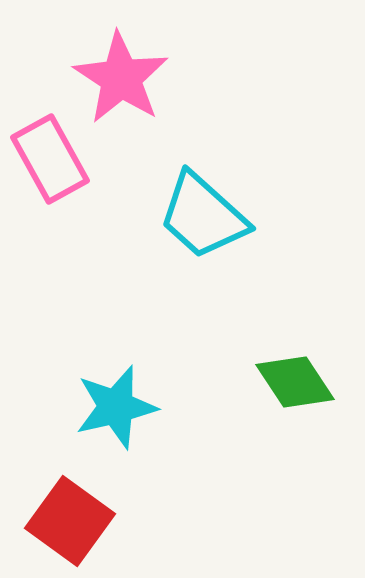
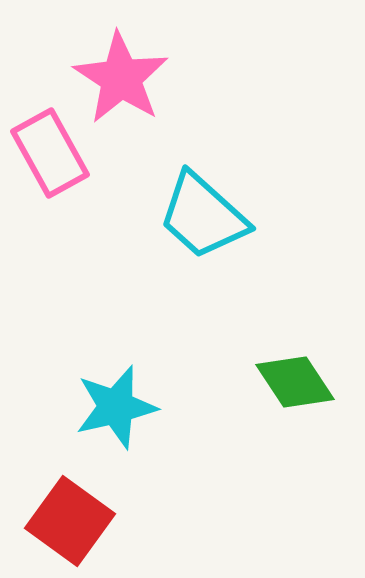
pink rectangle: moved 6 px up
